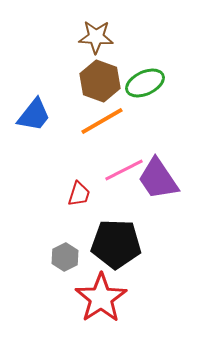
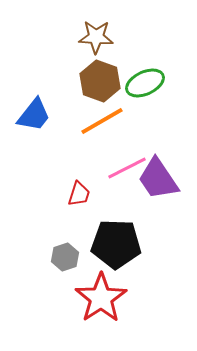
pink line: moved 3 px right, 2 px up
gray hexagon: rotated 8 degrees clockwise
